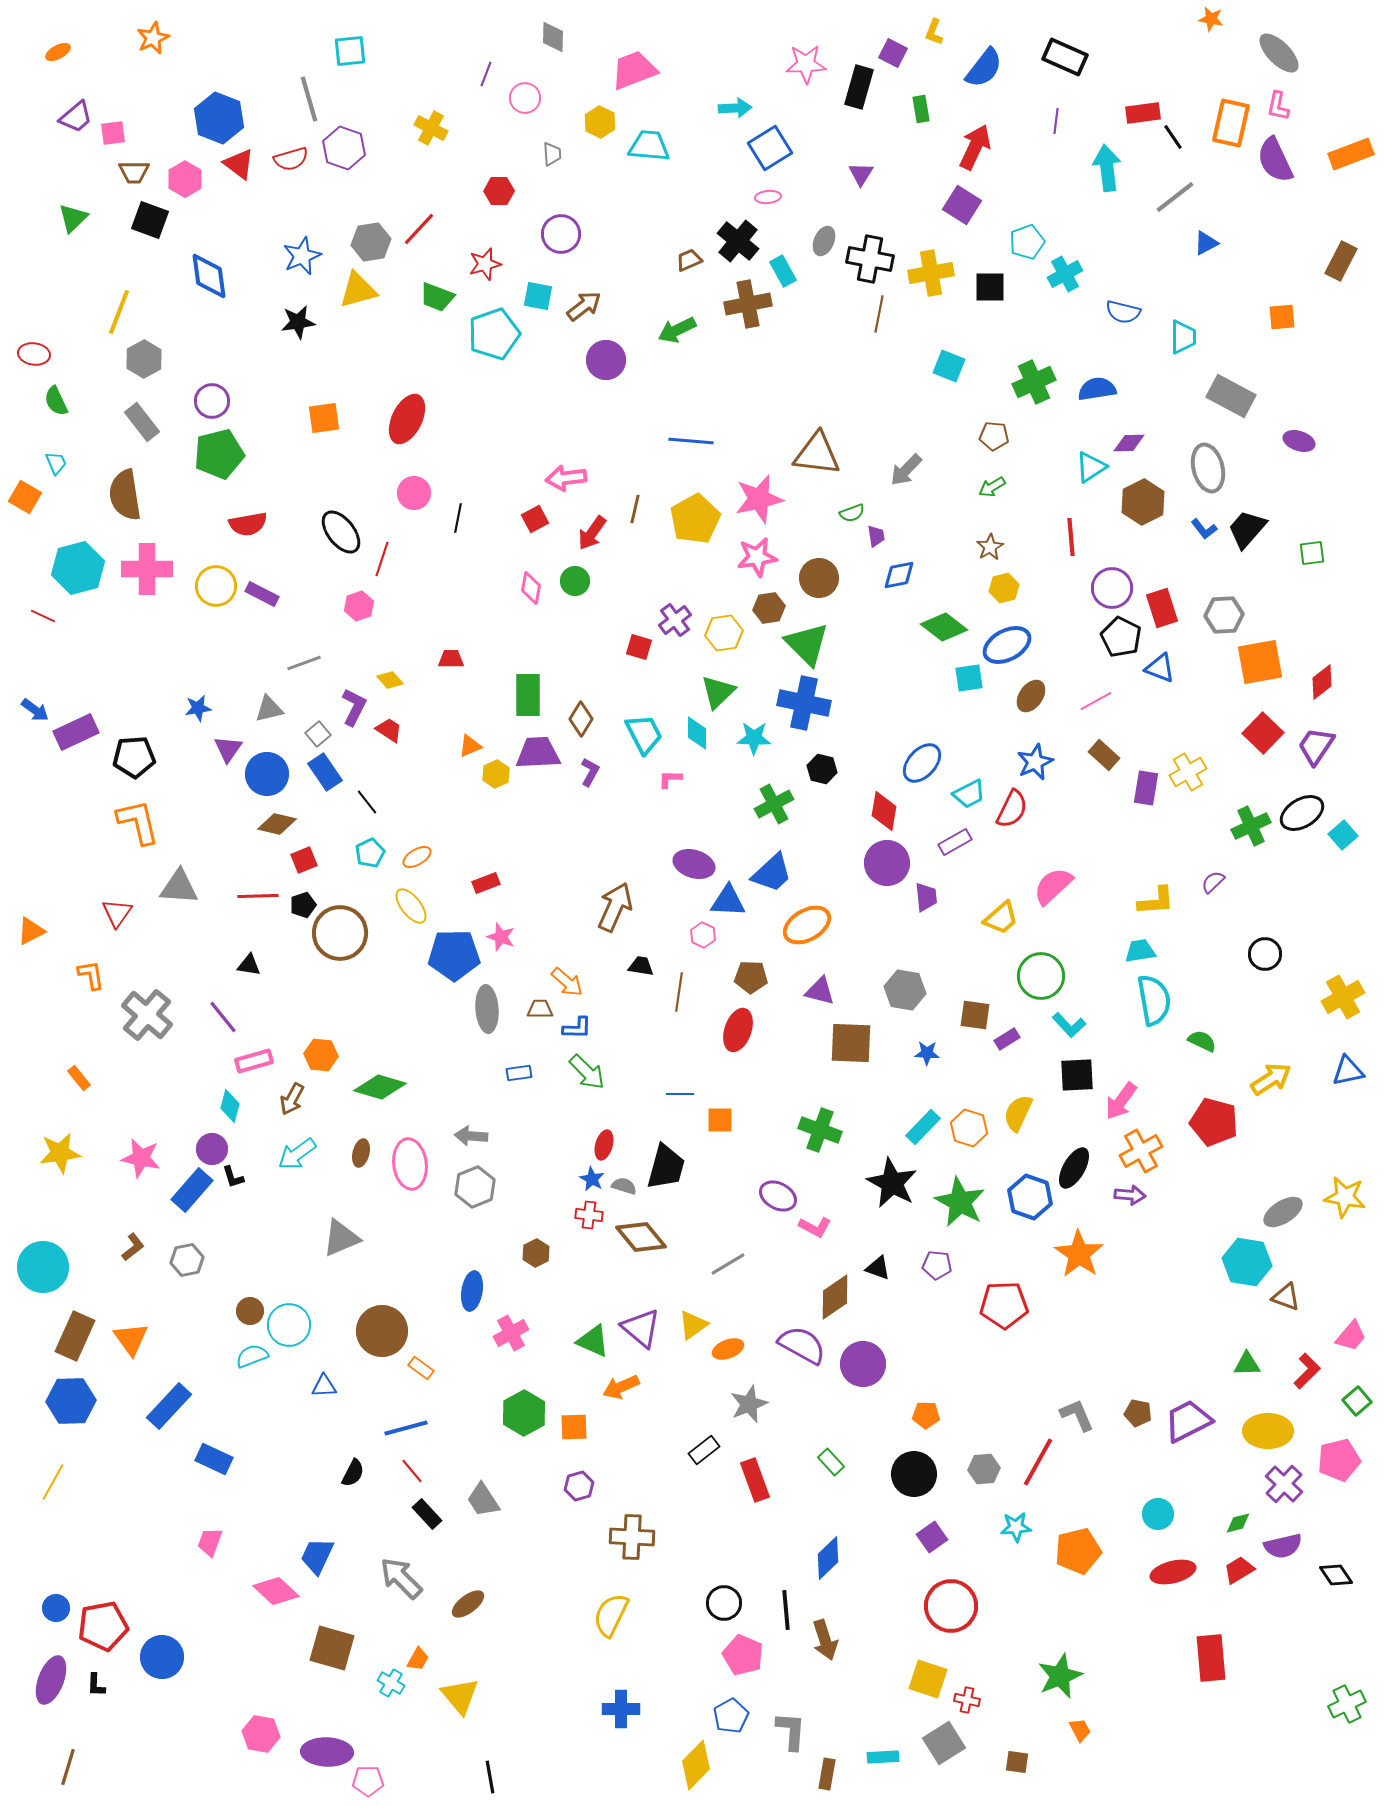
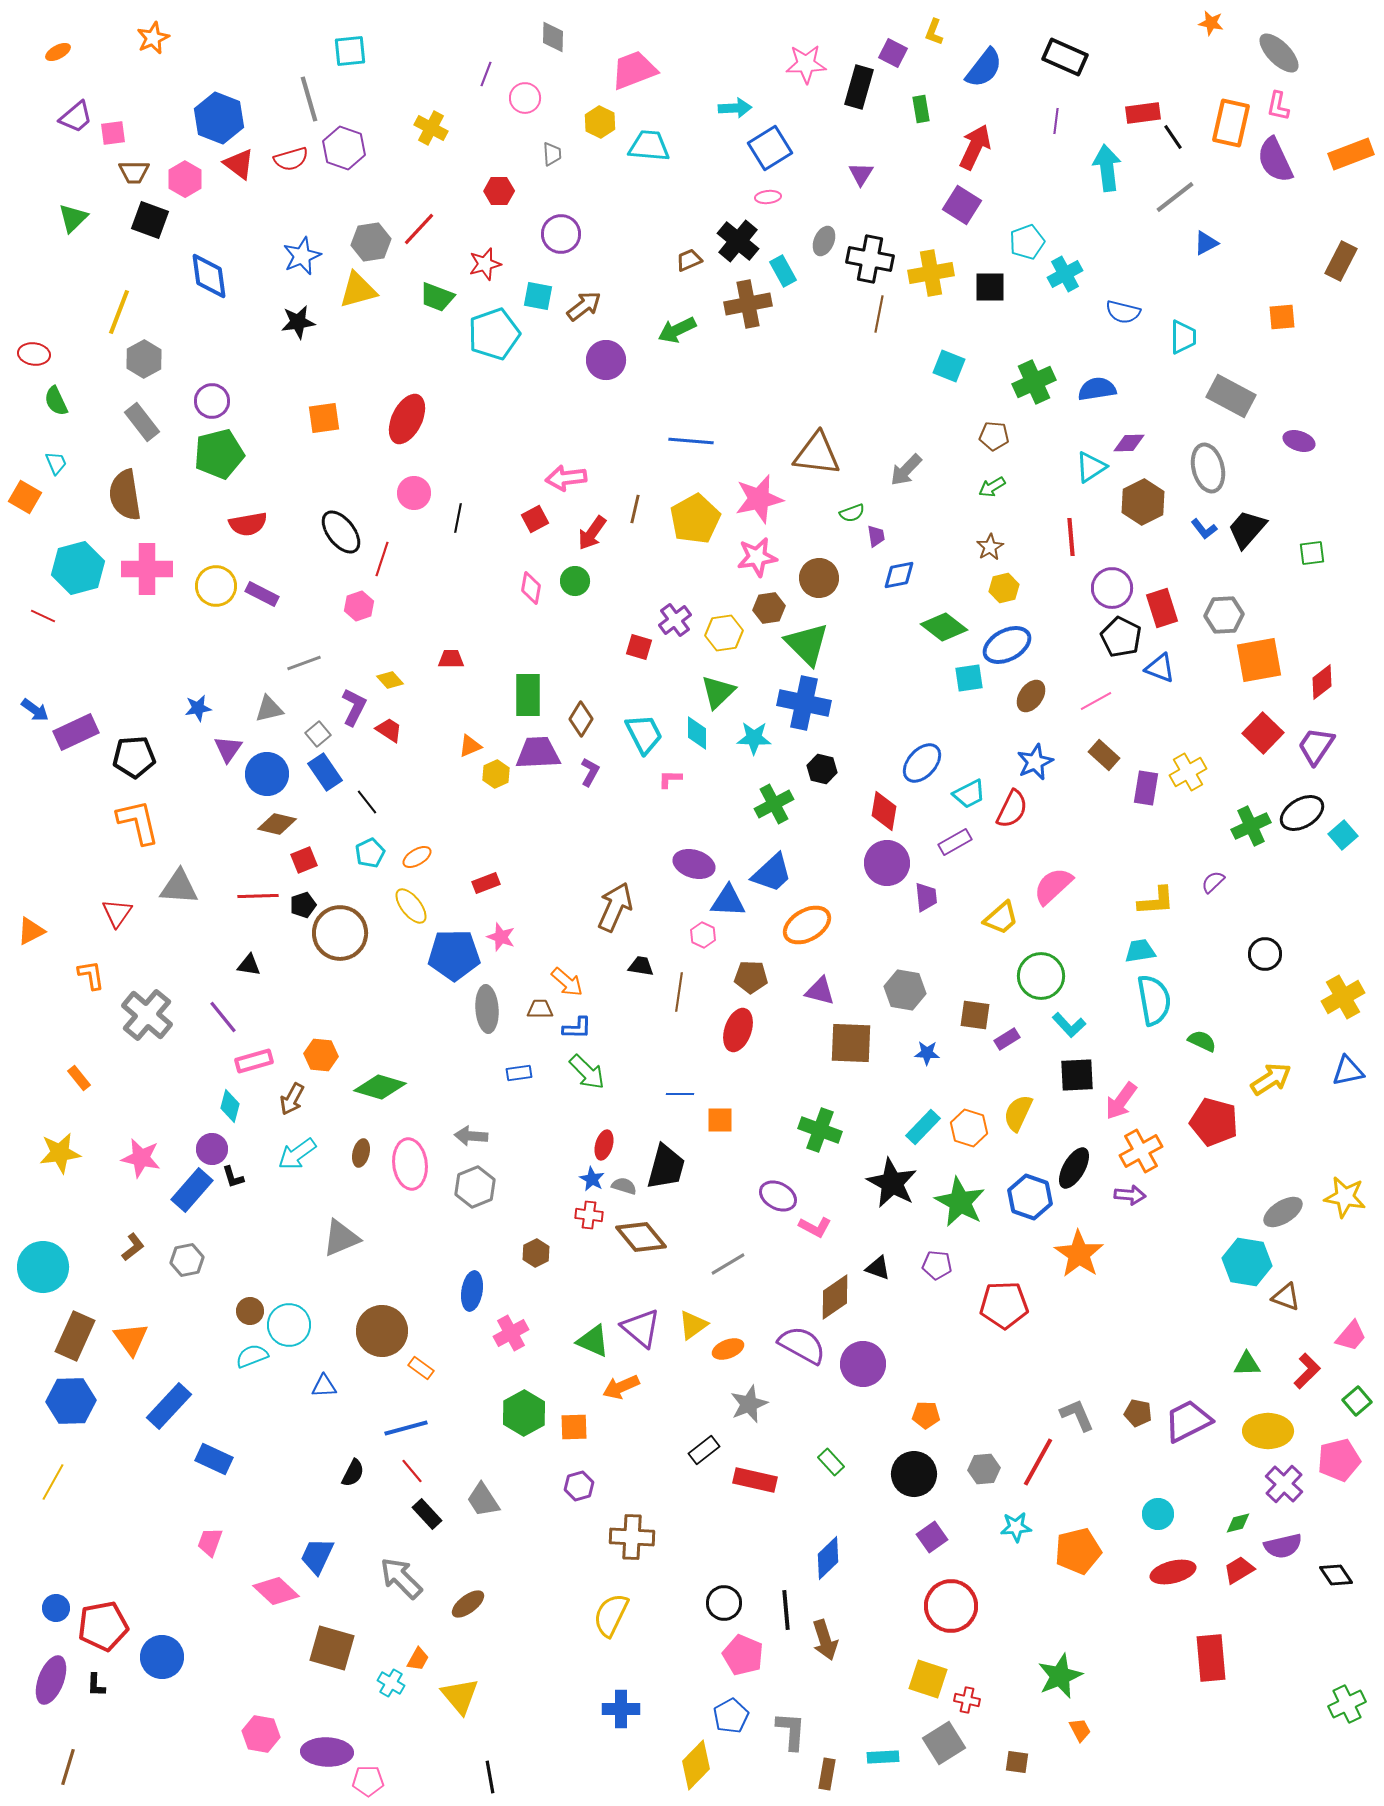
orange star at (1211, 19): moved 4 px down
orange square at (1260, 662): moved 1 px left, 2 px up
red rectangle at (755, 1480): rotated 57 degrees counterclockwise
